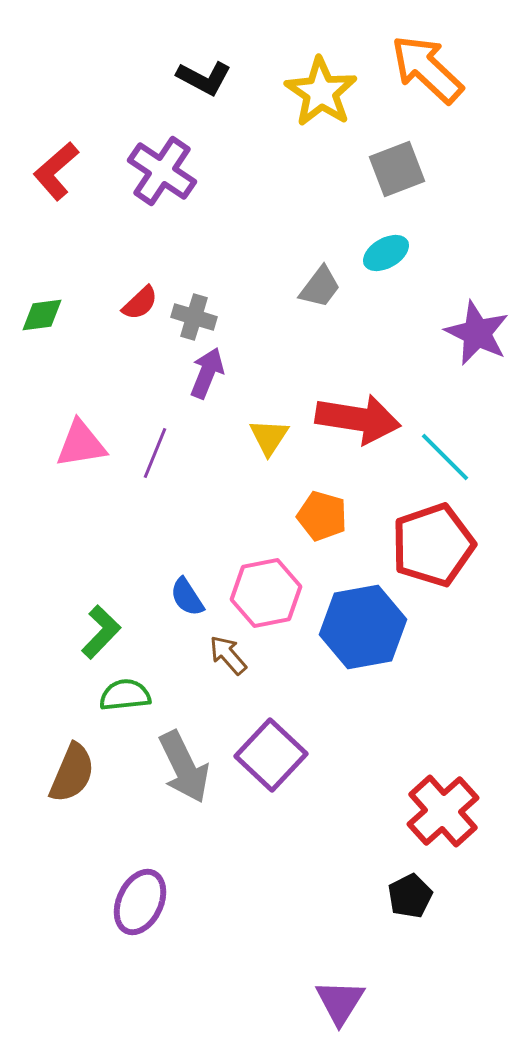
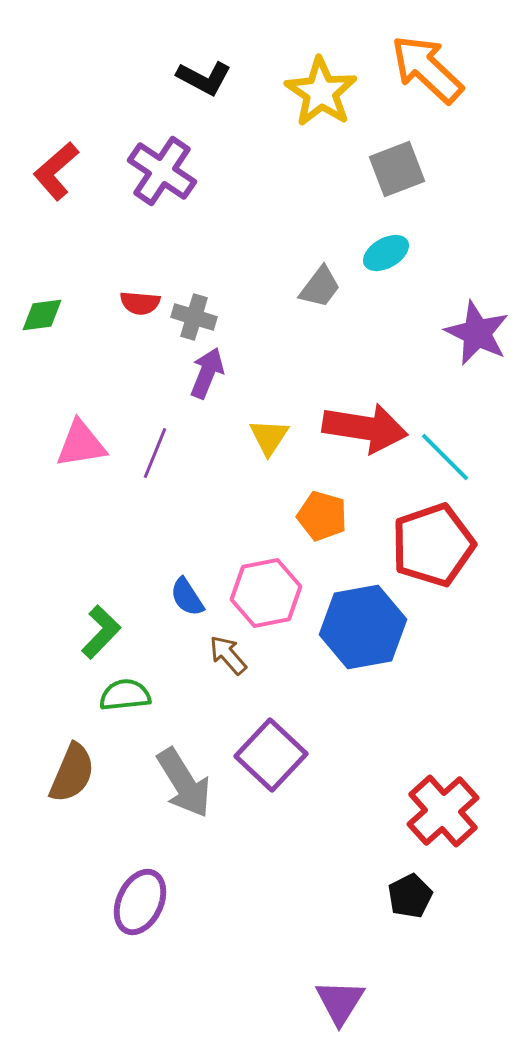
red semicircle: rotated 48 degrees clockwise
red arrow: moved 7 px right, 9 px down
gray arrow: moved 16 px down; rotated 6 degrees counterclockwise
